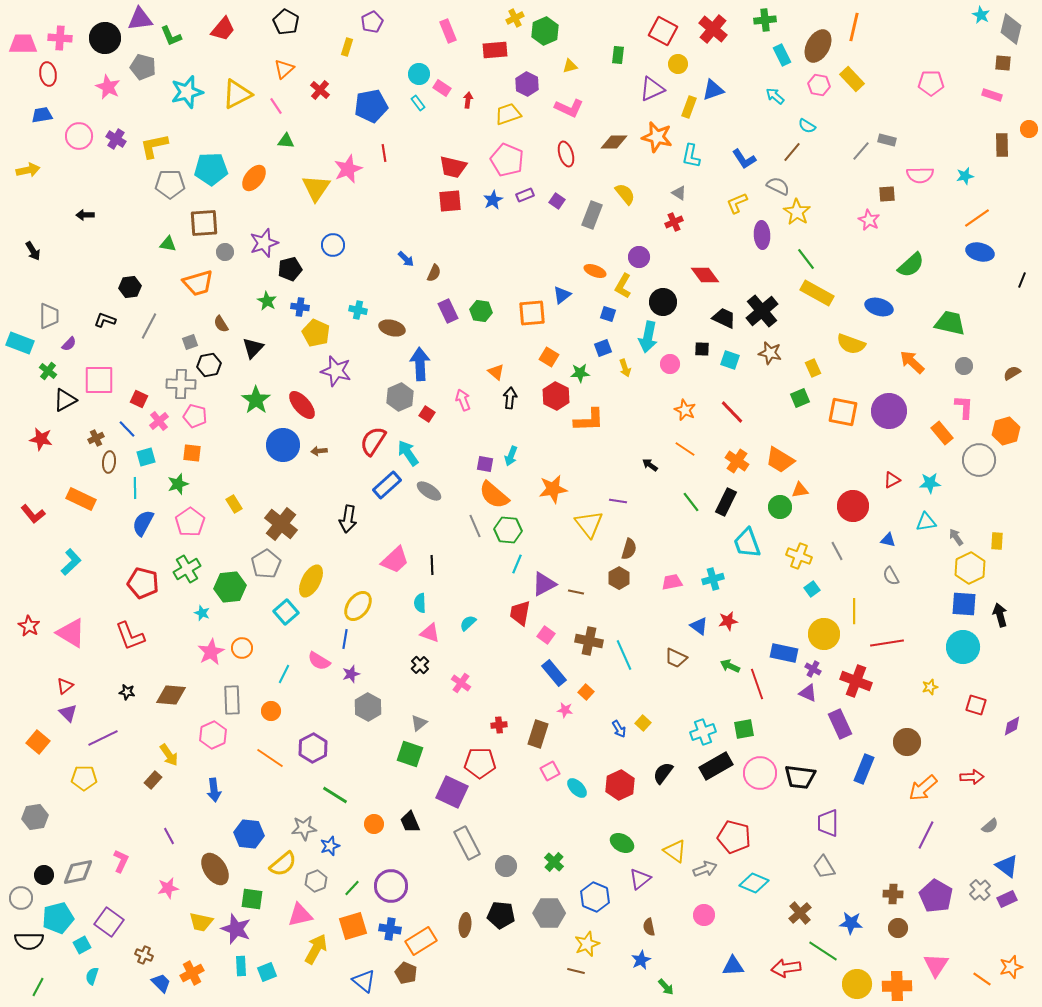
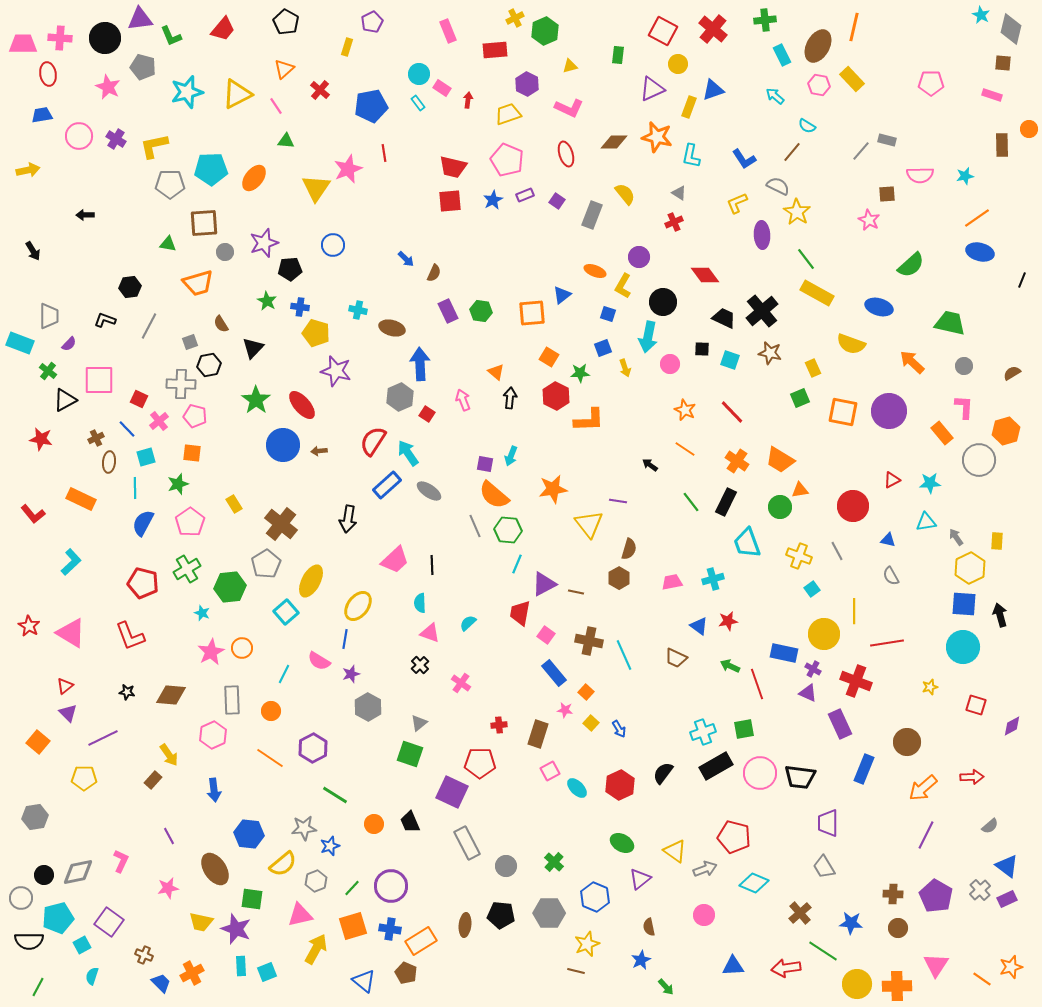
black pentagon at (290, 269): rotated 10 degrees clockwise
yellow pentagon at (316, 333): rotated 8 degrees counterclockwise
yellow square at (643, 723): moved 52 px left
